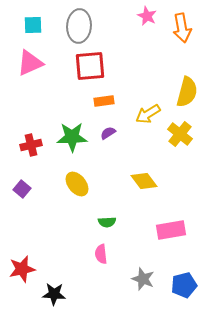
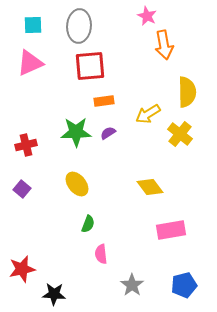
orange arrow: moved 18 px left, 17 px down
yellow semicircle: rotated 16 degrees counterclockwise
green star: moved 4 px right, 5 px up
red cross: moved 5 px left
yellow diamond: moved 6 px right, 6 px down
green semicircle: moved 19 px left, 2 px down; rotated 66 degrees counterclockwise
gray star: moved 11 px left, 6 px down; rotated 15 degrees clockwise
